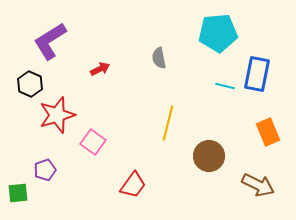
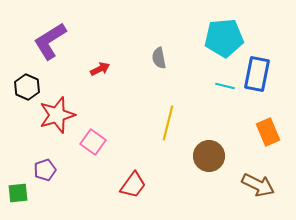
cyan pentagon: moved 6 px right, 5 px down
black hexagon: moved 3 px left, 3 px down
